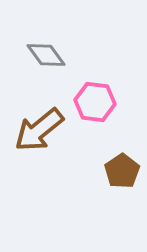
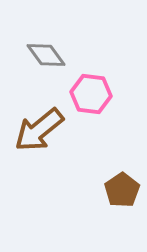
pink hexagon: moved 4 px left, 8 px up
brown pentagon: moved 19 px down
